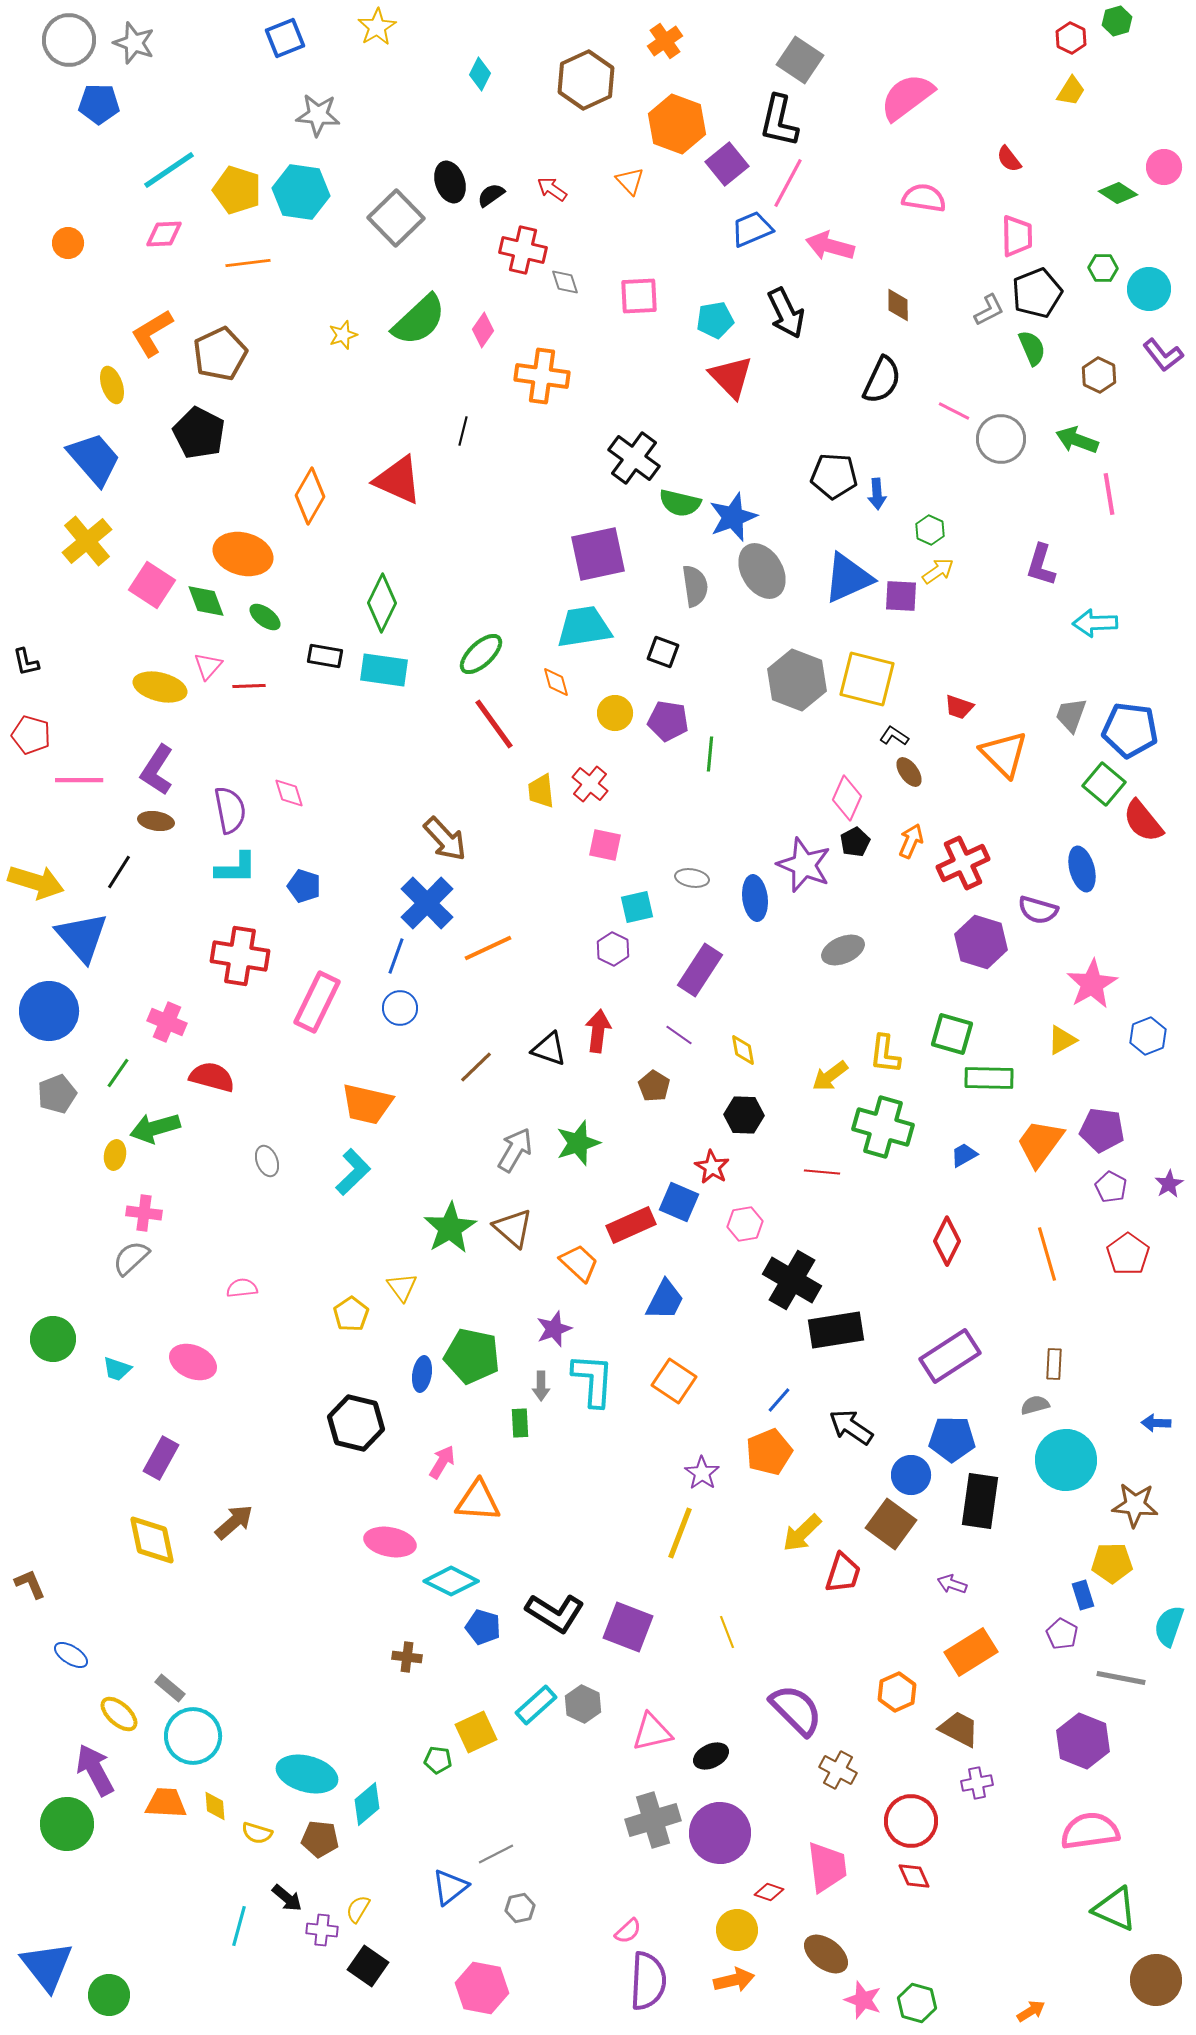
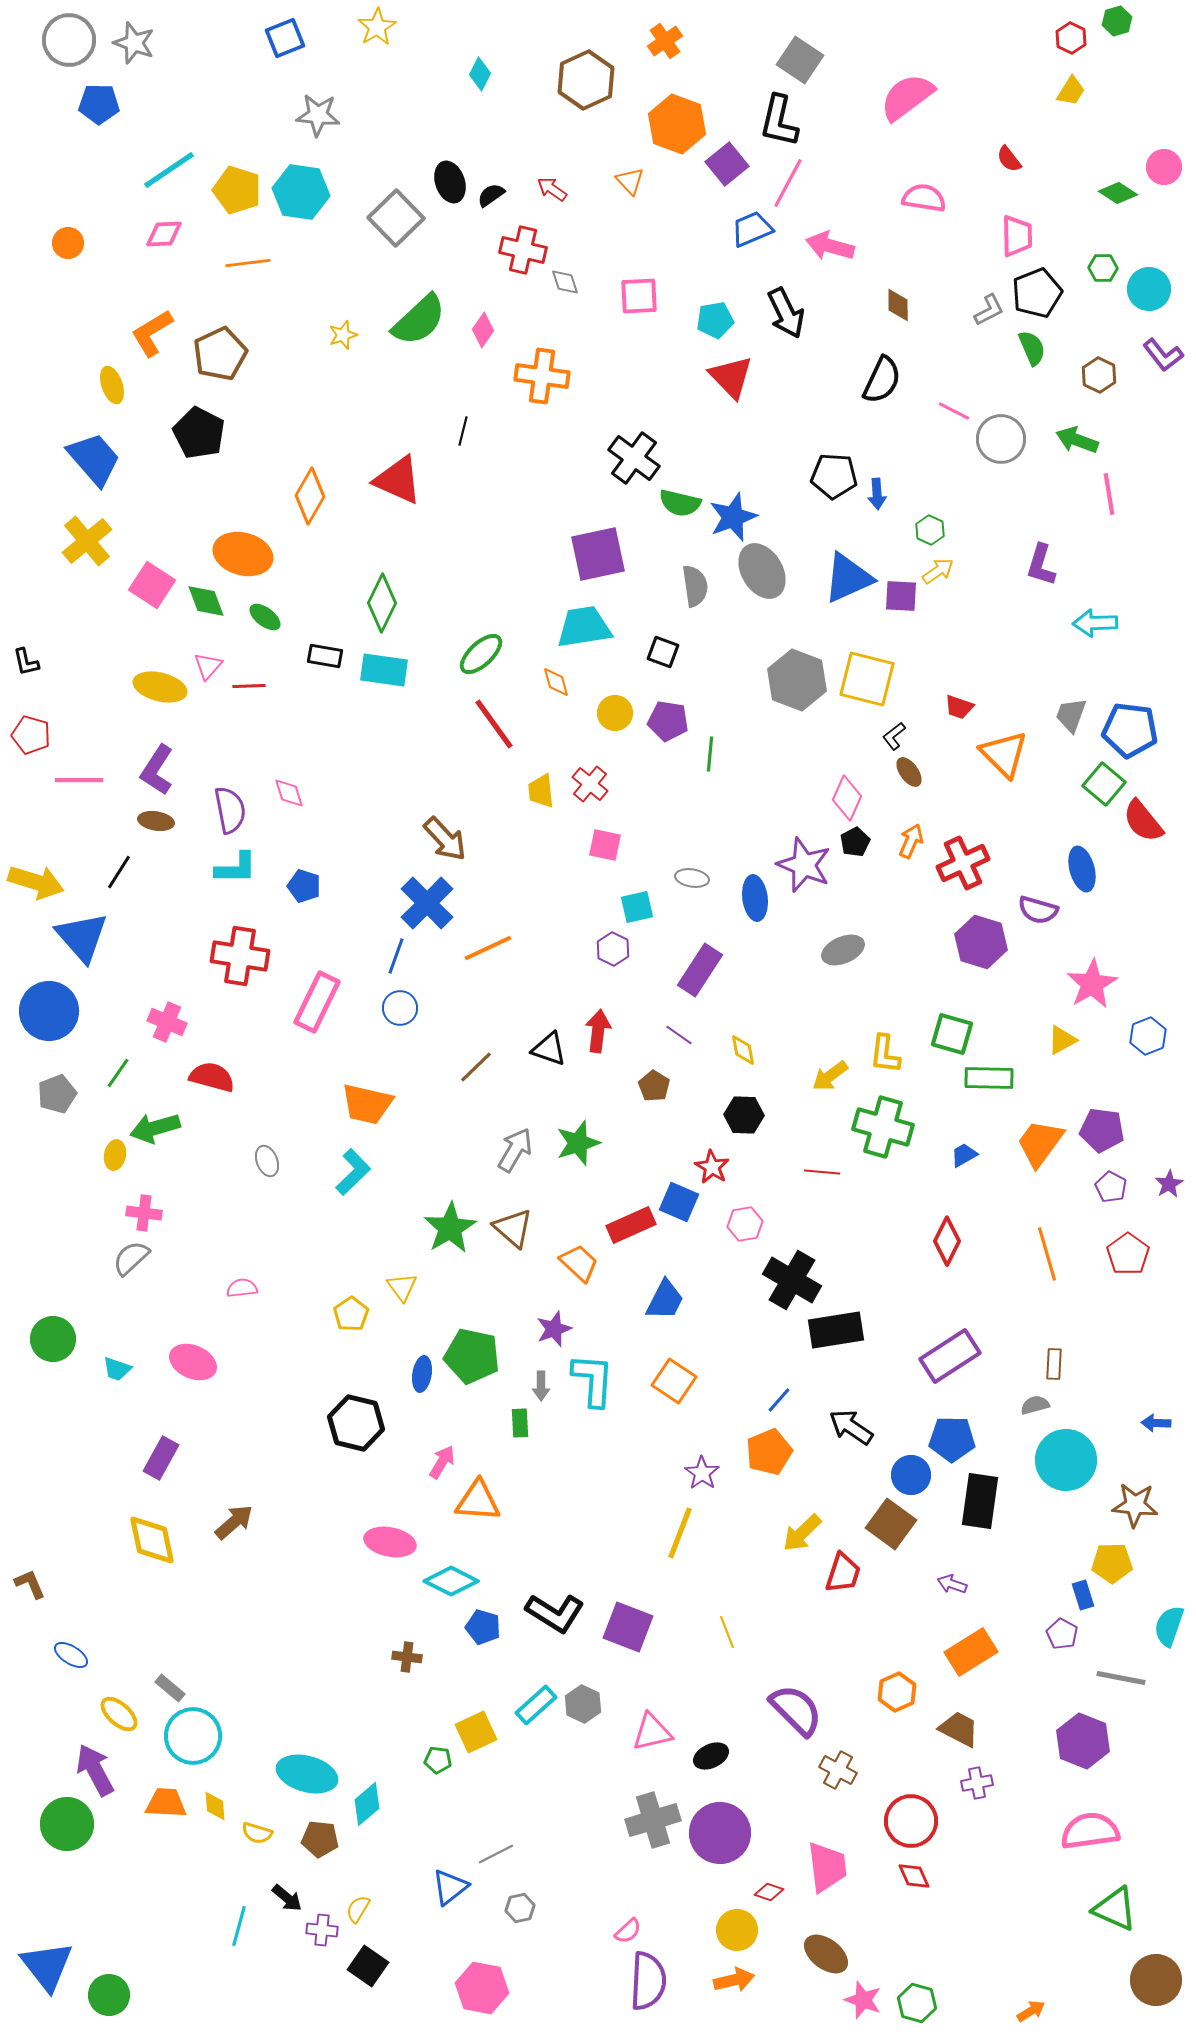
black L-shape at (894, 736): rotated 72 degrees counterclockwise
